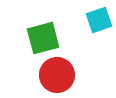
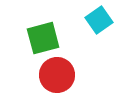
cyan square: rotated 16 degrees counterclockwise
